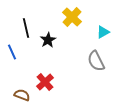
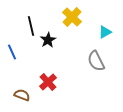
black line: moved 5 px right, 2 px up
cyan triangle: moved 2 px right
red cross: moved 3 px right
